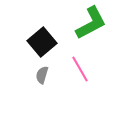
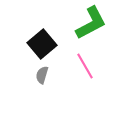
black square: moved 2 px down
pink line: moved 5 px right, 3 px up
